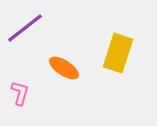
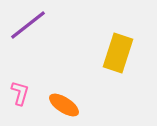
purple line: moved 3 px right, 3 px up
orange ellipse: moved 37 px down
